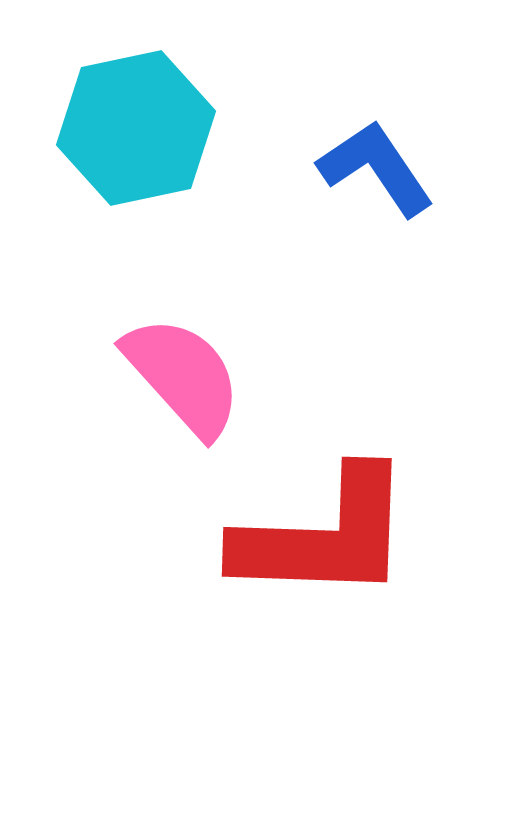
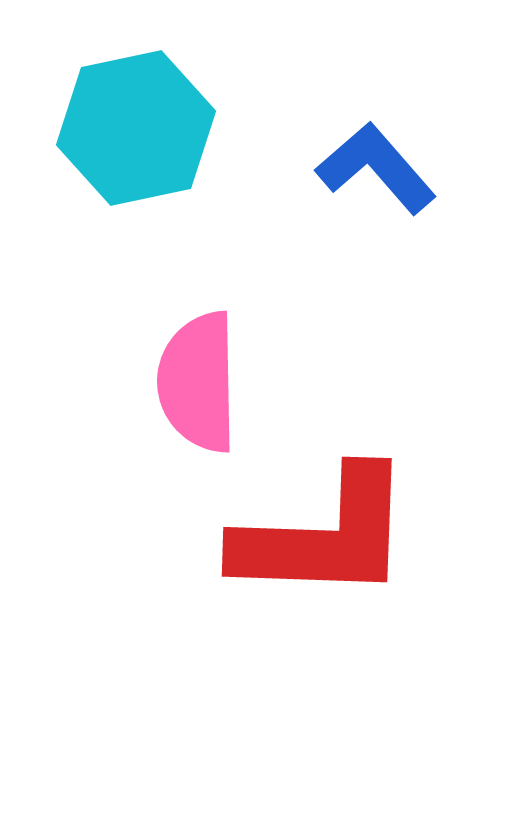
blue L-shape: rotated 7 degrees counterclockwise
pink semicircle: moved 15 px right, 6 px down; rotated 139 degrees counterclockwise
